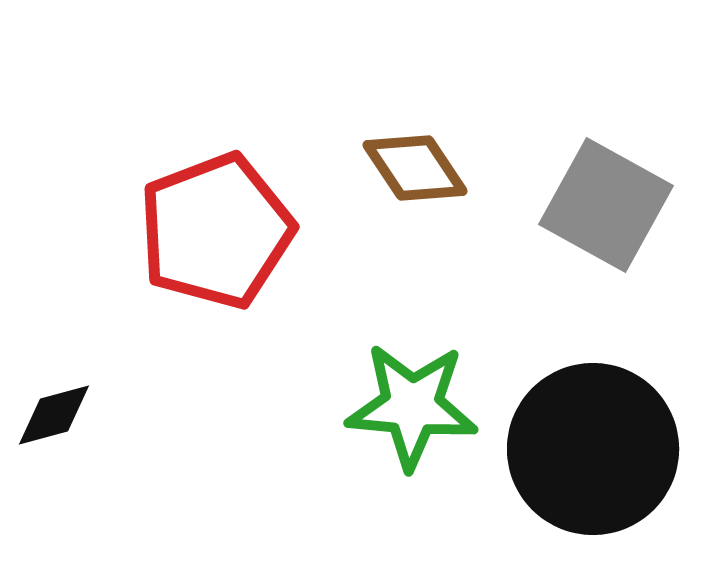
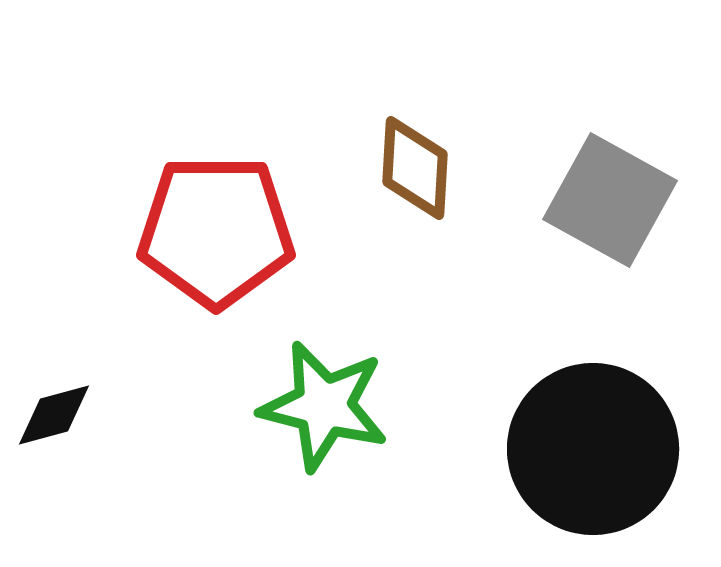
brown diamond: rotated 37 degrees clockwise
gray square: moved 4 px right, 5 px up
red pentagon: rotated 21 degrees clockwise
green star: moved 88 px left; rotated 9 degrees clockwise
